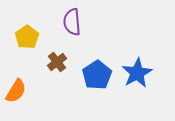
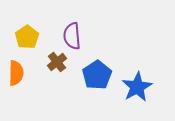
purple semicircle: moved 14 px down
blue star: moved 14 px down
orange semicircle: moved 18 px up; rotated 30 degrees counterclockwise
